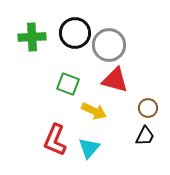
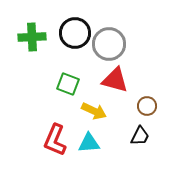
gray circle: moved 1 px up
brown circle: moved 1 px left, 2 px up
black trapezoid: moved 5 px left
cyan triangle: moved 5 px up; rotated 45 degrees clockwise
